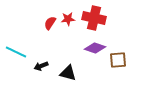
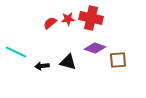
red cross: moved 3 px left
red semicircle: rotated 16 degrees clockwise
black arrow: moved 1 px right; rotated 16 degrees clockwise
black triangle: moved 11 px up
